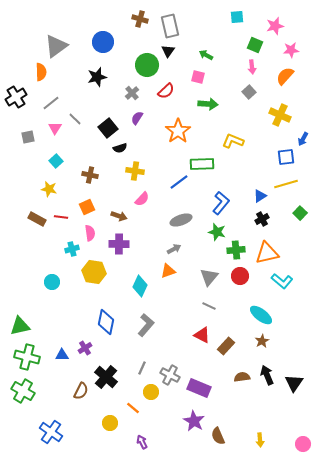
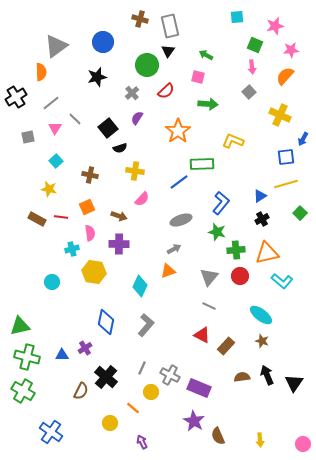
brown star at (262, 341): rotated 24 degrees counterclockwise
